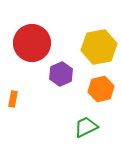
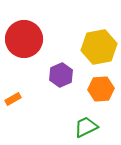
red circle: moved 8 px left, 4 px up
purple hexagon: moved 1 px down
orange hexagon: rotated 10 degrees clockwise
orange rectangle: rotated 49 degrees clockwise
